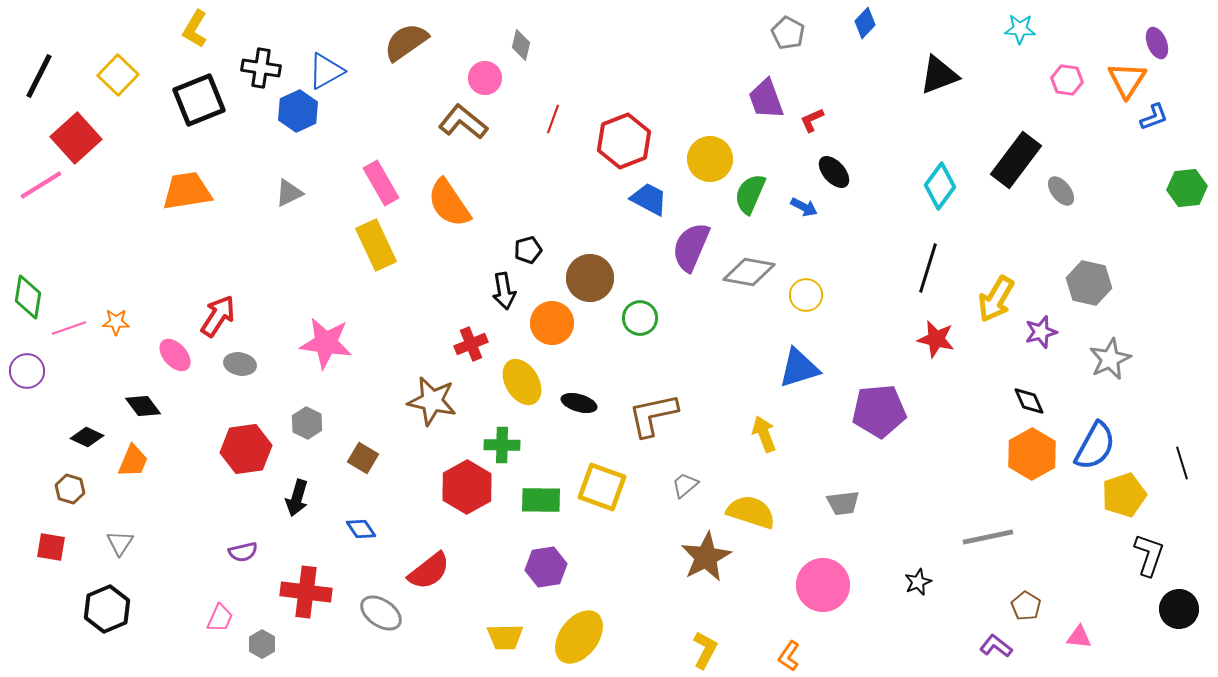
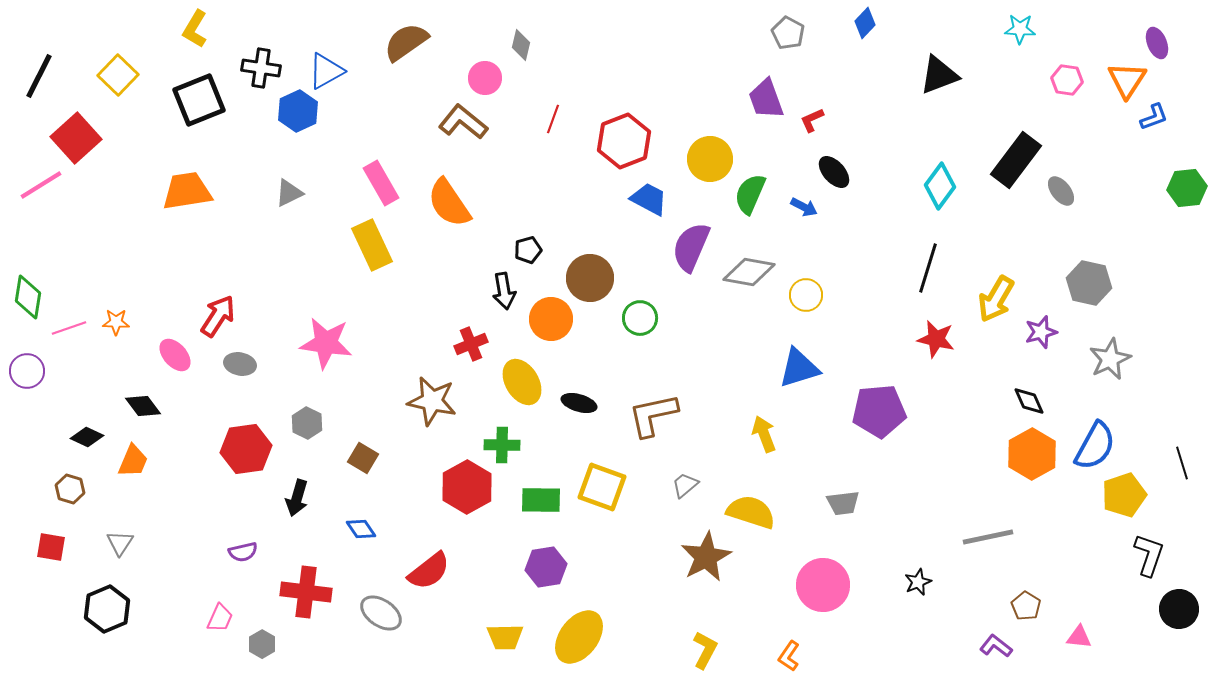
yellow rectangle at (376, 245): moved 4 px left
orange circle at (552, 323): moved 1 px left, 4 px up
